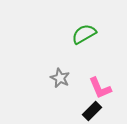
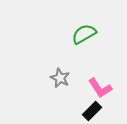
pink L-shape: rotated 10 degrees counterclockwise
